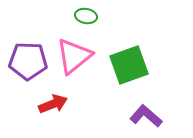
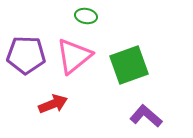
purple pentagon: moved 2 px left, 6 px up
